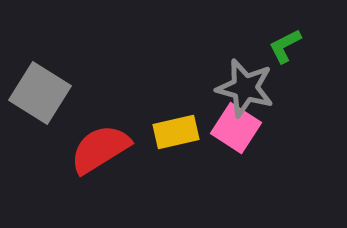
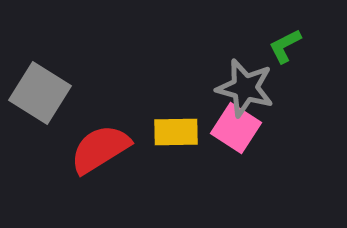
yellow rectangle: rotated 12 degrees clockwise
